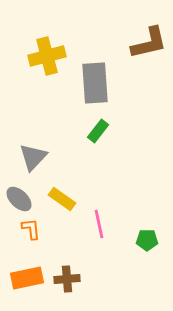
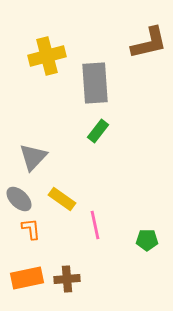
pink line: moved 4 px left, 1 px down
